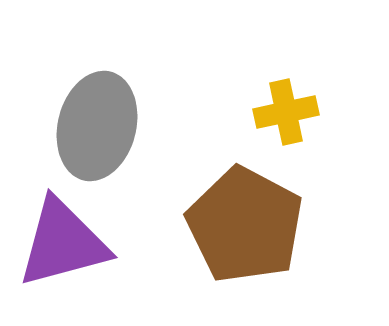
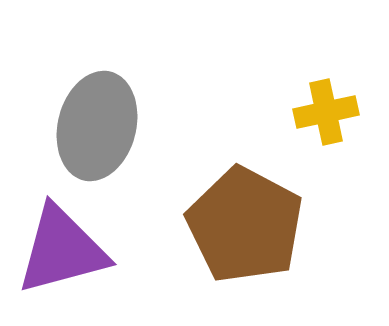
yellow cross: moved 40 px right
purple triangle: moved 1 px left, 7 px down
